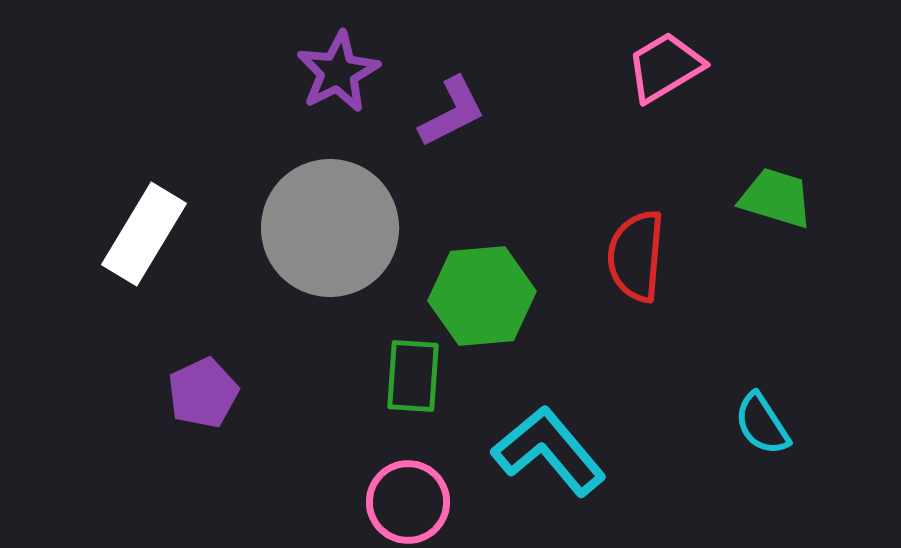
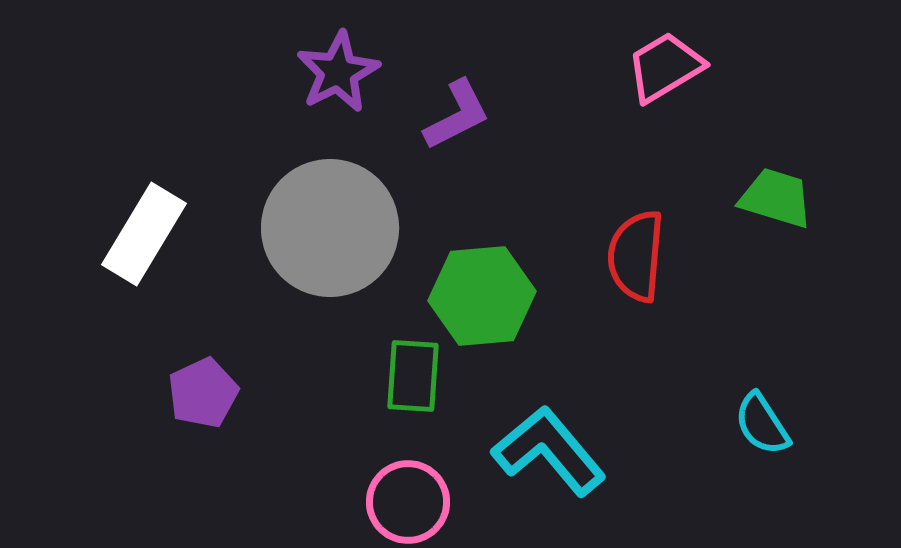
purple L-shape: moved 5 px right, 3 px down
